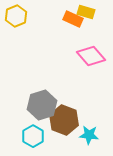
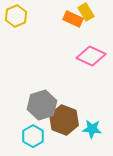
yellow rectangle: rotated 42 degrees clockwise
pink diamond: rotated 24 degrees counterclockwise
cyan star: moved 3 px right, 6 px up
